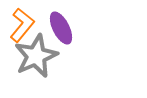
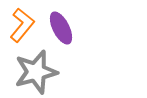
gray star: moved 16 px down; rotated 9 degrees clockwise
